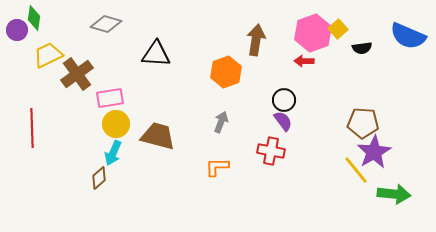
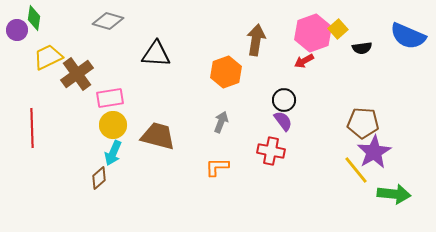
gray diamond: moved 2 px right, 3 px up
yellow trapezoid: moved 2 px down
red arrow: rotated 30 degrees counterclockwise
yellow circle: moved 3 px left, 1 px down
